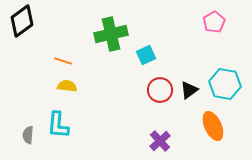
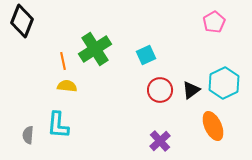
black diamond: rotated 32 degrees counterclockwise
green cross: moved 16 px left, 15 px down; rotated 20 degrees counterclockwise
orange line: rotated 60 degrees clockwise
cyan hexagon: moved 1 px left, 1 px up; rotated 24 degrees clockwise
black triangle: moved 2 px right
